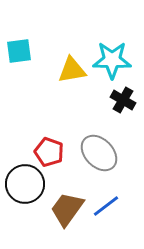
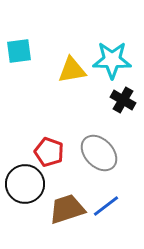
brown trapezoid: rotated 36 degrees clockwise
